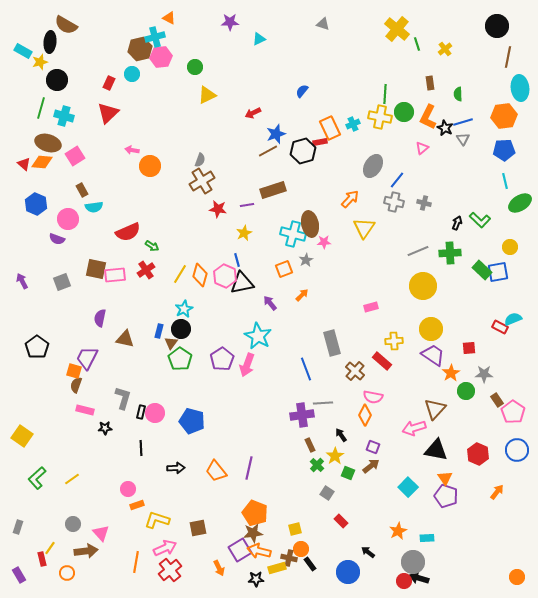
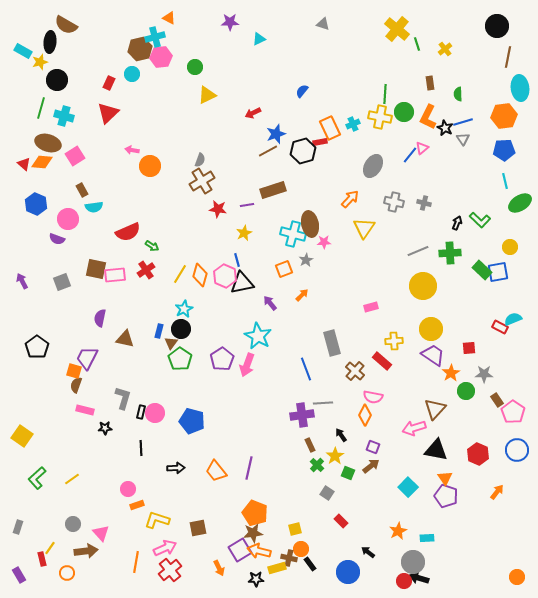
blue line at (397, 180): moved 13 px right, 25 px up
